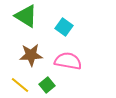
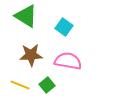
yellow line: rotated 18 degrees counterclockwise
